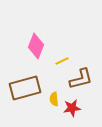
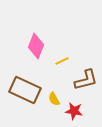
brown L-shape: moved 5 px right, 1 px down
brown rectangle: moved 2 px down; rotated 40 degrees clockwise
yellow semicircle: rotated 24 degrees counterclockwise
red star: moved 2 px right, 3 px down; rotated 18 degrees clockwise
